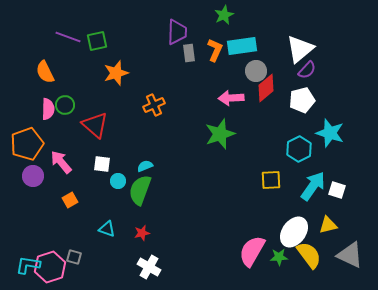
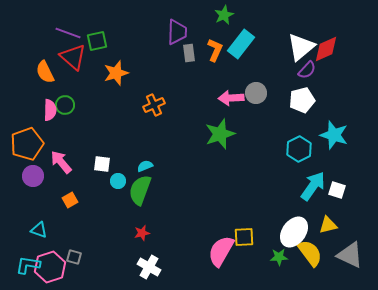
purple line at (68, 37): moved 4 px up
cyan rectangle at (242, 46): moved 1 px left, 2 px up; rotated 44 degrees counterclockwise
white triangle at (300, 49): moved 1 px right, 2 px up
gray circle at (256, 71): moved 22 px down
red diamond at (266, 88): moved 60 px right, 39 px up; rotated 16 degrees clockwise
pink semicircle at (48, 109): moved 2 px right, 1 px down
red triangle at (95, 125): moved 22 px left, 68 px up
cyan star at (330, 133): moved 4 px right, 2 px down
yellow square at (271, 180): moved 27 px left, 57 px down
cyan triangle at (107, 229): moved 68 px left, 1 px down
pink semicircle at (252, 251): moved 31 px left
yellow semicircle at (309, 255): moved 1 px right, 2 px up
